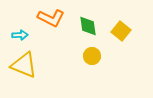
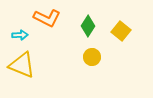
orange L-shape: moved 4 px left
green diamond: rotated 40 degrees clockwise
yellow circle: moved 1 px down
yellow triangle: moved 2 px left
